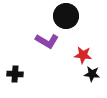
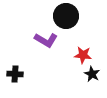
purple L-shape: moved 1 px left, 1 px up
black star: rotated 21 degrees clockwise
